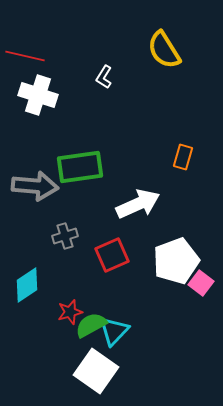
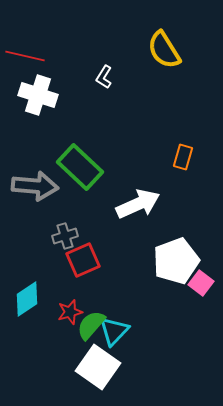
green rectangle: rotated 51 degrees clockwise
red square: moved 29 px left, 5 px down
cyan diamond: moved 14 px down
green semicircle: rotated 20 degrees counterclockwise
white square: moved 2 px right, 4 px up
